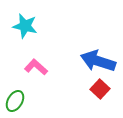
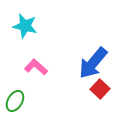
blue arrow: moved 5 px left, 2 px down; rotated 68 degrees counterclockwise
